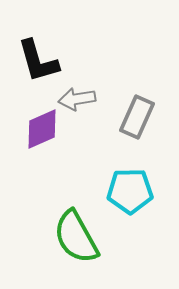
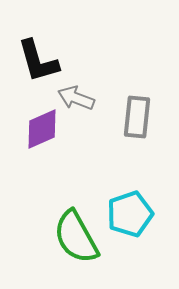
gray arrow: moved 1 px left, 1 px up; rotated 30 degrees clockwise
gray rectangle: rotated 18 degrees counterclockwise
cyan pentagon: moved 23 px down; rotated 18 degrees counterclockwise
